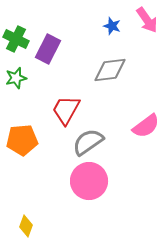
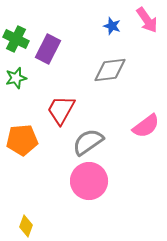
red trapezoid: moved 5 px left
